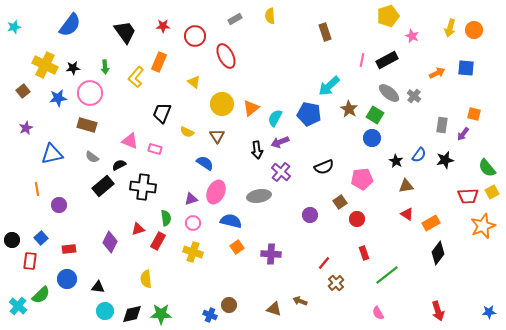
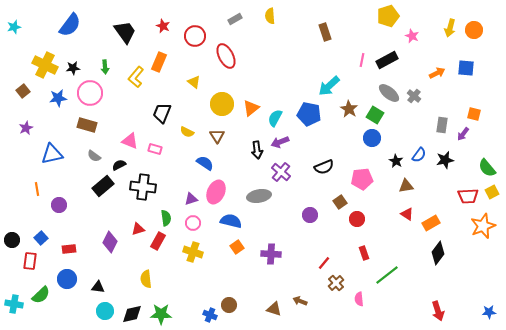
red star at (163, 26): rotated 24 degrees clockwise
gray semicircle at (92, 157): moved 2 px right, 1 px up
cyan cross at (18, 306): moved 4 px left, 2 px up; rotated 30 degrees counterclockwise
pink semicircle at (378, 313): moved 19 px left, 14 px up; rotated 24 degrees clockwise
